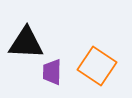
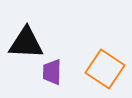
orange square: moved 8 px right, 3 px down
